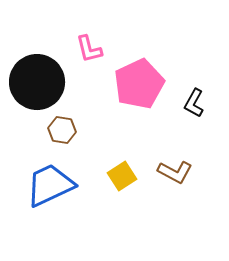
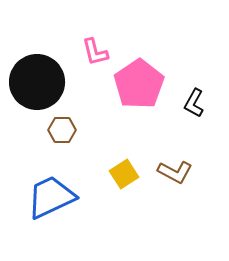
pink L-shape: moved 6 px right, 3 px down
pink pentagon: rotated 9 degrees counterclockwise
brown hexagon: rotated 8 degrees counterclockwise
yellow square: moved 2 px right, 2 px up
blue trapezoid: moved 1 px right, 12 px down
